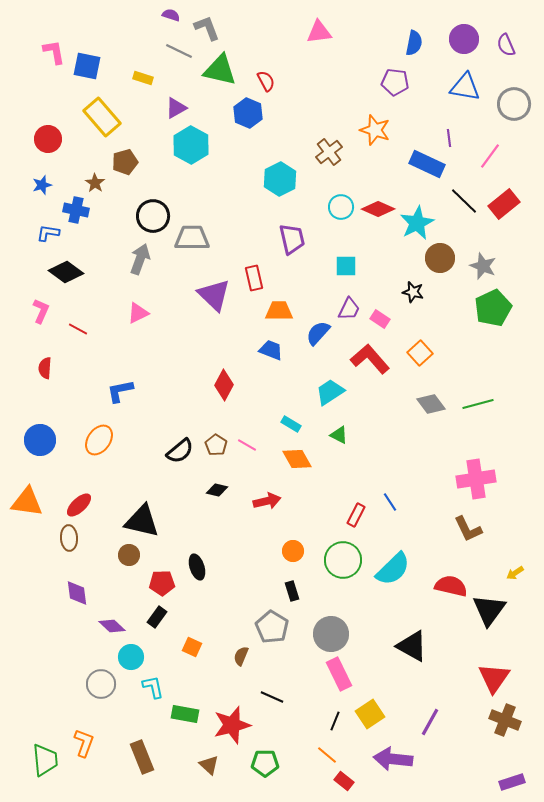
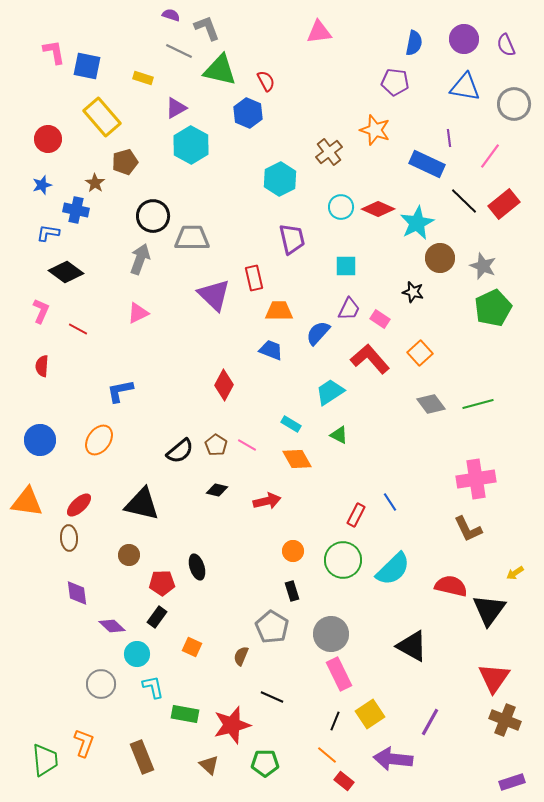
red semicircle at (45, 368): moved 3 px left, 2 px up
black triangle at (142, 521): moved 17 px up
cyan circle at (131, 657): moved 6 px right, 3 px up
